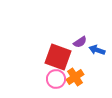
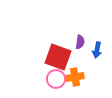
purple semicircle: rotated 48 degrees counterclockwise
blue arrow: rotated 98 degrees counterclockwise
orange cross: rotated 24 degrees clockwise
